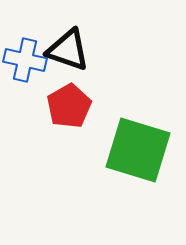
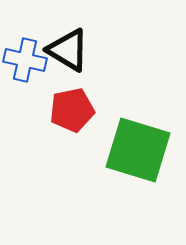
black triangle: rotated 12 degrees clockwise
red pentagon: moved 3 px right, 4 px down; rotated 18 degrees clockwise
